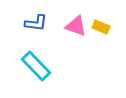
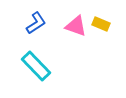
blue L-shape: rotated 40 degrees counterclockwise
yellow rectangle: moved 3 px up
